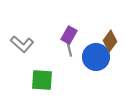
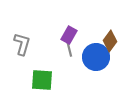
gray L-shape: rotated 115 degrees counterclockwise
